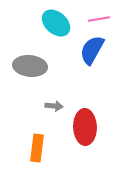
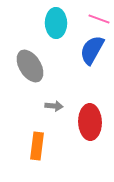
pink line: rotated 30 degrees clockwise
cyan ellipse: rotated 48 degrees clockwise
gray ellipse: rotated 52 degrees clockwise
red ellipse: moved 5 px right, 5 px up
orange rectangle: moved 2 px up
